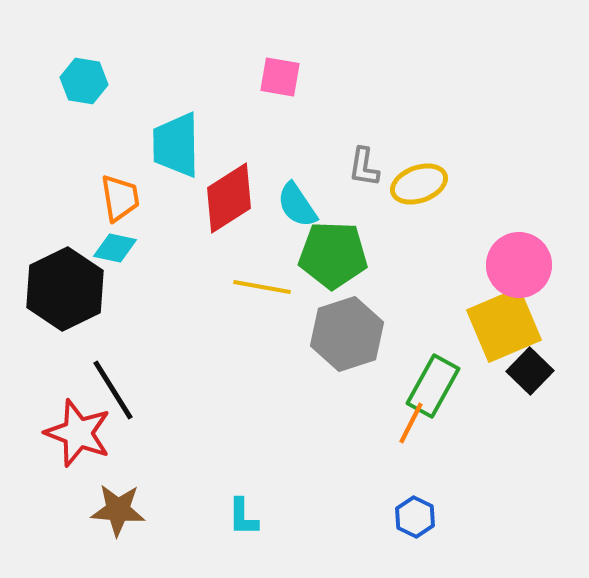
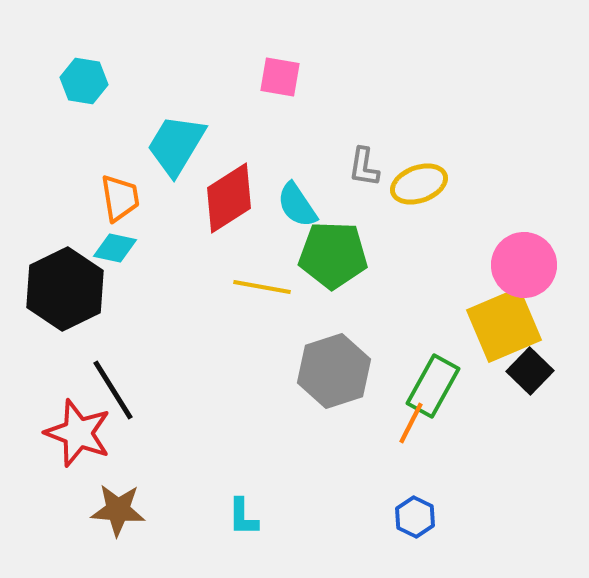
cyan trapezoid: rotated 32 degrees clockwise
pink circle: moved 5 px right
gray hexagon: moved 13 px left, 37 px down
